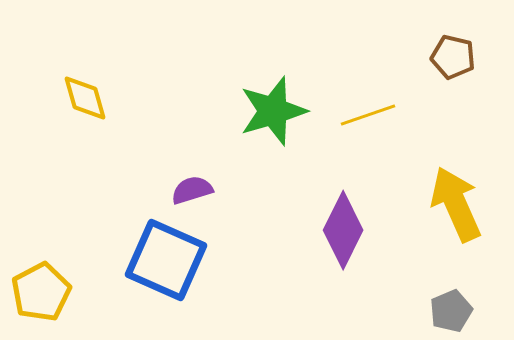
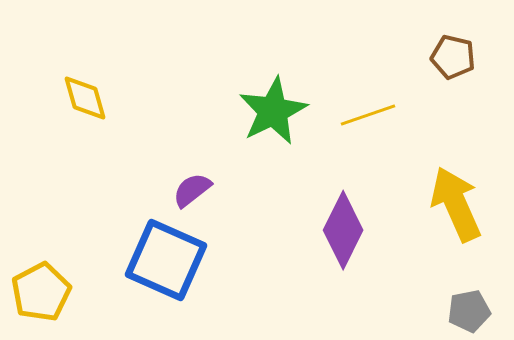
green star: rotated 10 degrees counterclockwise
purple semicircle: rotated 21 degrees counterclockwise
gray pentagon: moved 18 px right; rotated 12 degrees clockwise
